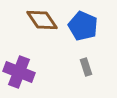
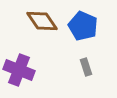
brown diamond: moved 1 px down
purple cross: moved 2 px up
